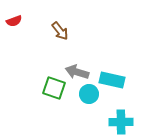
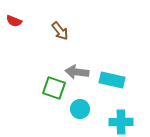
red semicircle: rotated 42 degrees clockwise
gray arrow: rotated 10 degrees counterclockwise
cyan circle: moved 9 px left, 15 px down
